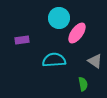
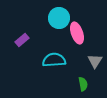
pink ellipse: rotated 55 degrees counterclockwise
purple rectangle: rotated 32 degrees counterclockwise
gray triangle: rotated 28 degrees clockwise
